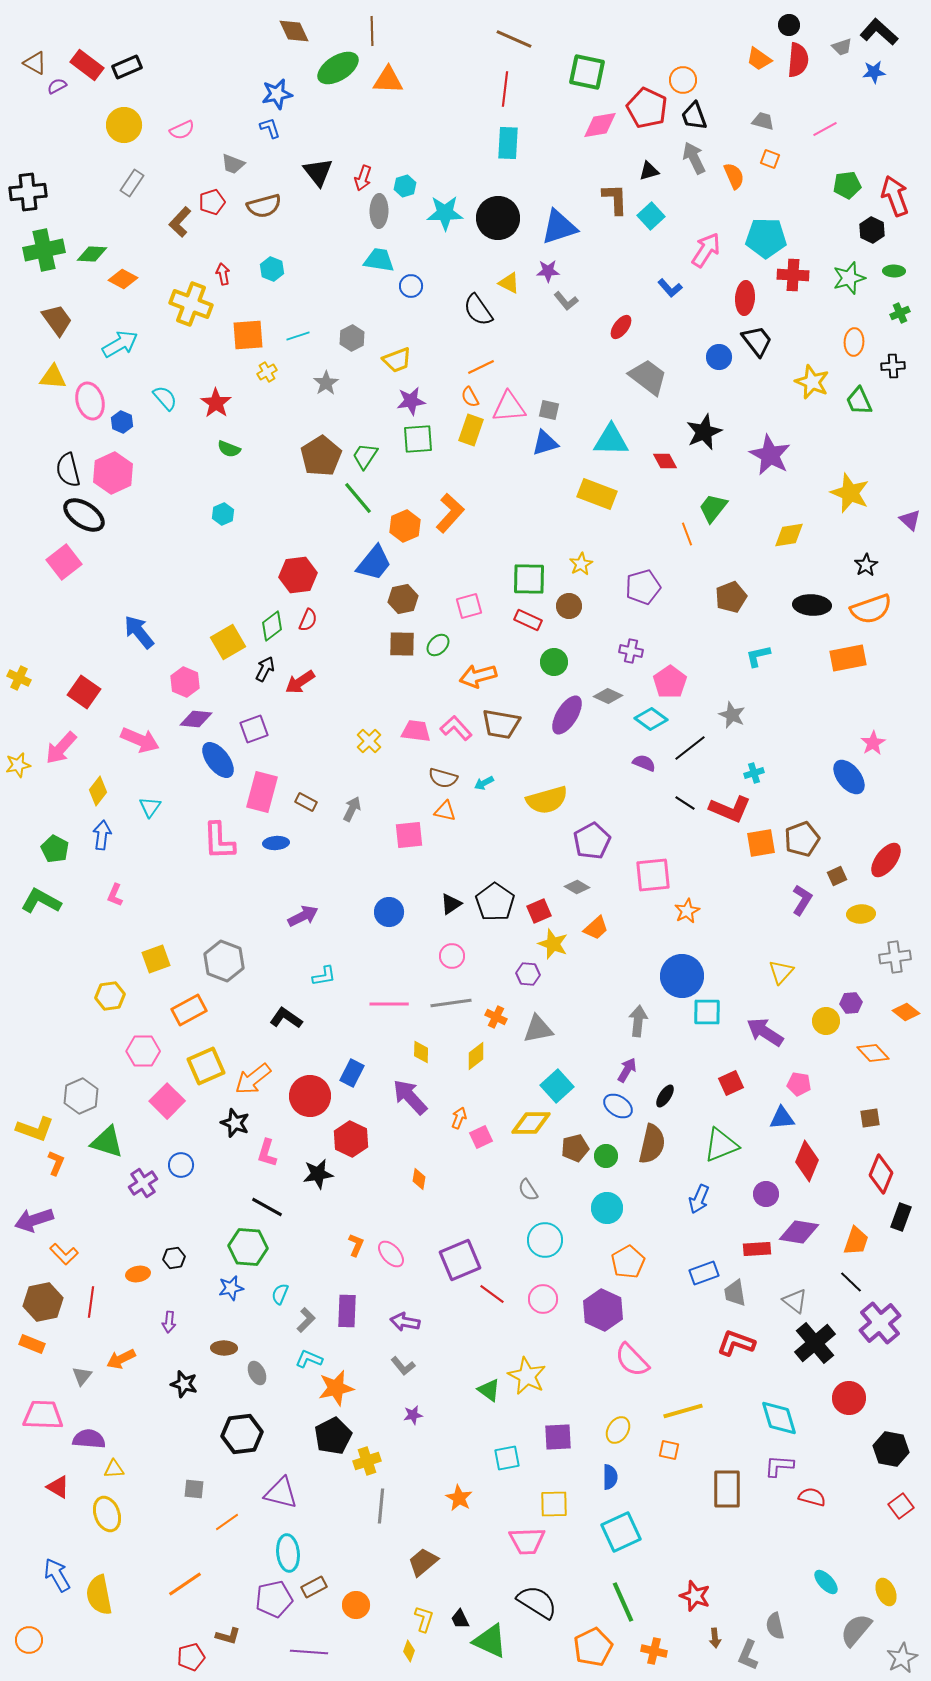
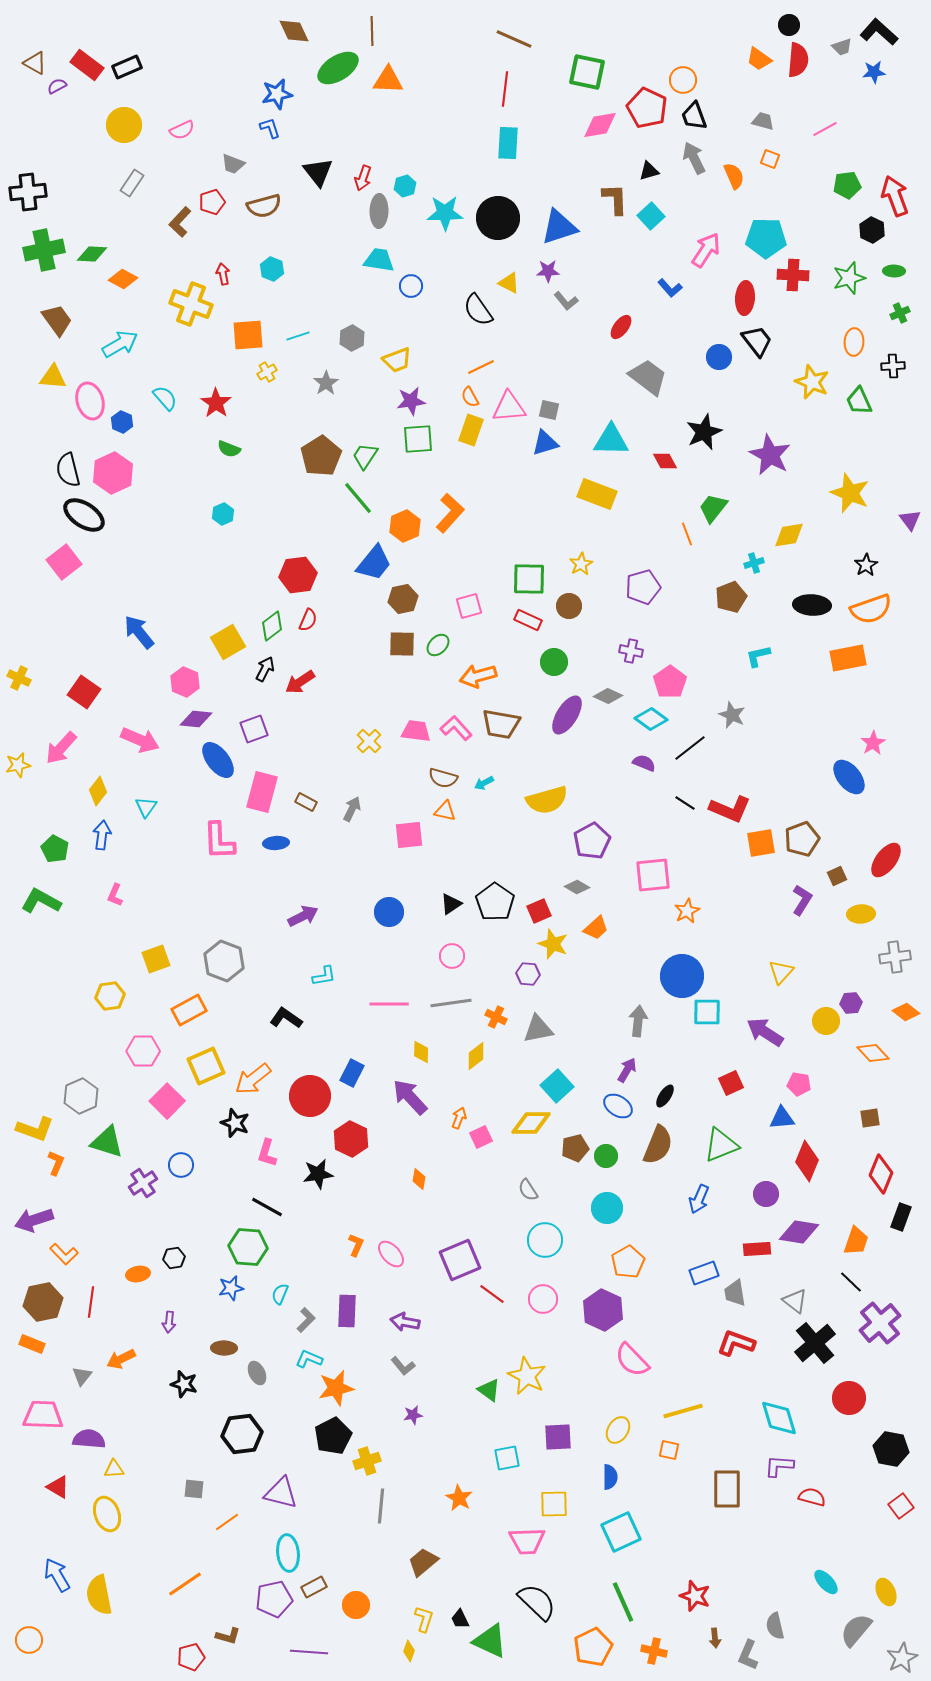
purple triangle at (910, 520): rotated 10 degrees clockwise
cyan cross at (754, 773): moved 210 px up
cyan triangle at (150, 807): moved 4 px left
brown semicircle at (652, 1144): moved 6 px right, 1 px down; rotated 9 degrees clockwise
black semicircle at (537, 1602): rotated 12 degrees clockwise
